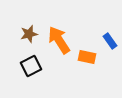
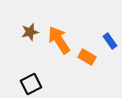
brown star: moved 1 px right, 2 px up
orange rectangle: rotated 18 degrees clockwise
black square: moved 18 px down
